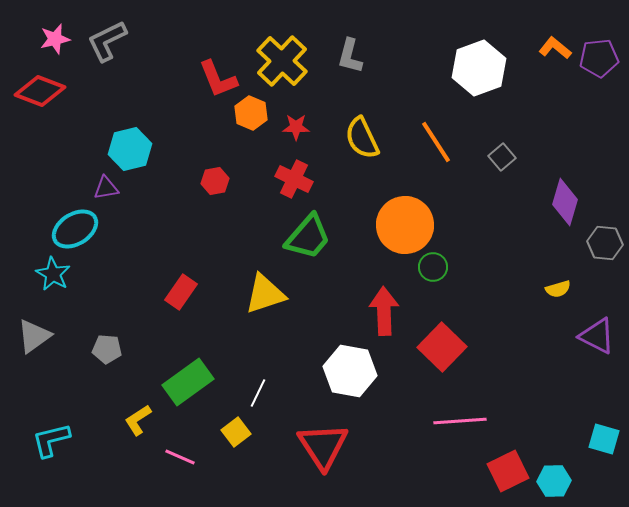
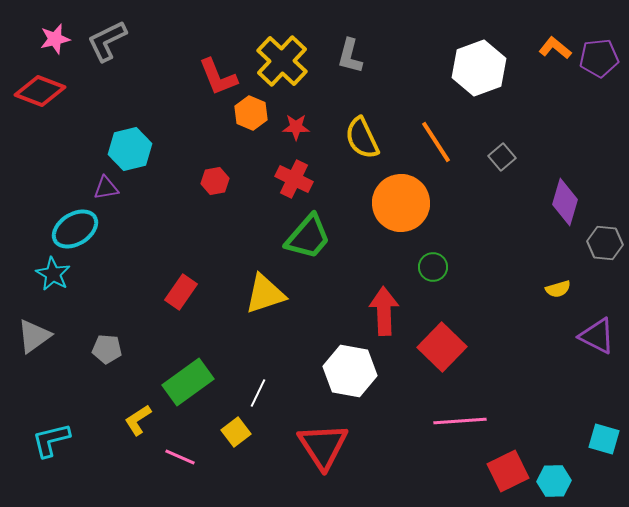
red L-shape at (218, 79): moved 2 px up
orange circle at (405, 225): moved 4 px left, 22 px up
